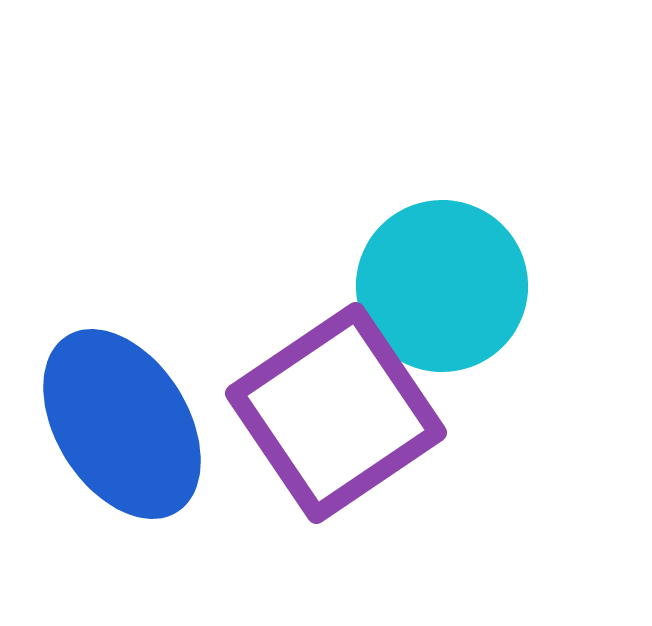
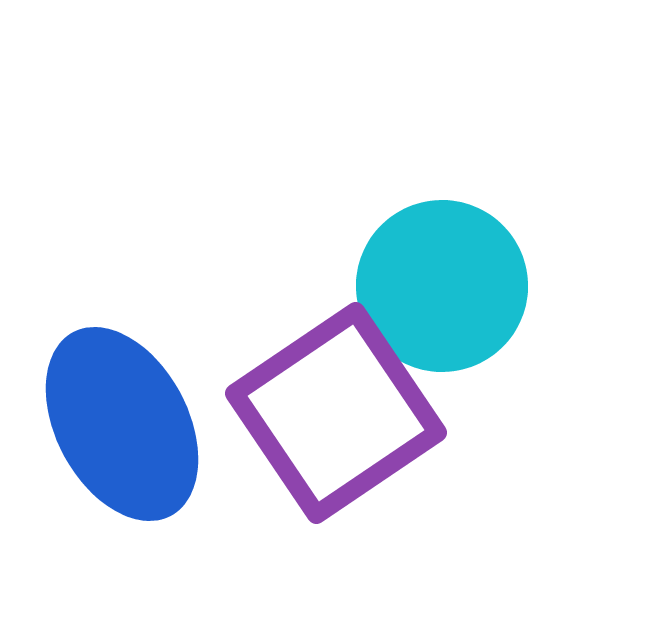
blue ellipse: rotated 4 degrees clockwise
